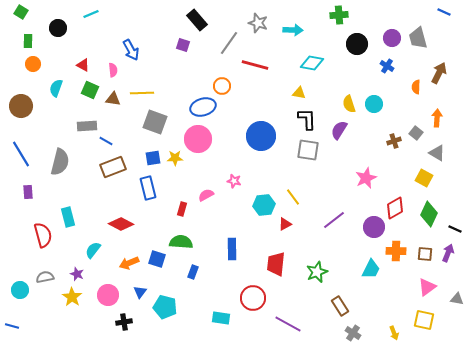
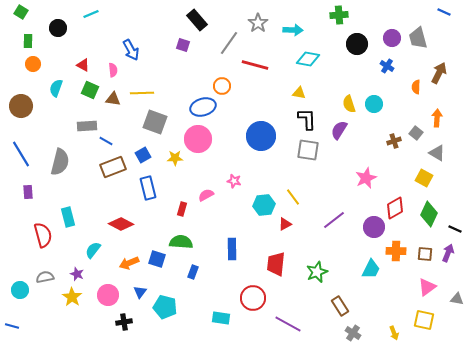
gray star at (258, 23): rotated 18 degrees clockwise
cyan diamond at (312, 63): moved 4 px left, 4 px up
blue square at (153, 158): moved 10 px left, 3 px up; rotated 21 degrees counterclockwise
